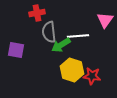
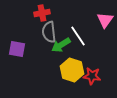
red cross: moved 5 px right
white line: rotated 60 degrees clockwise
purple square: moved 1 px right, 1 px up
